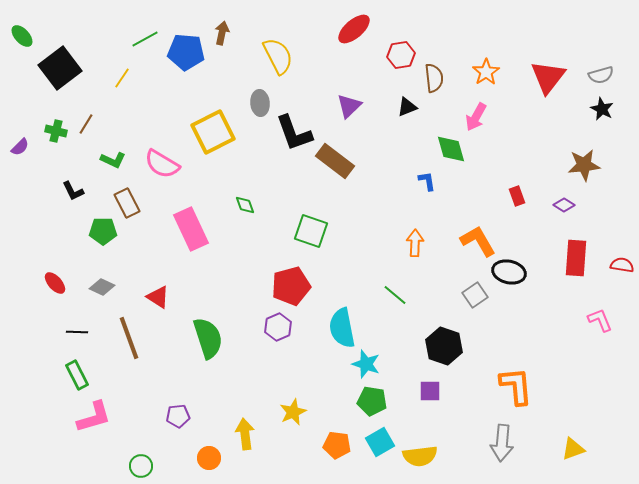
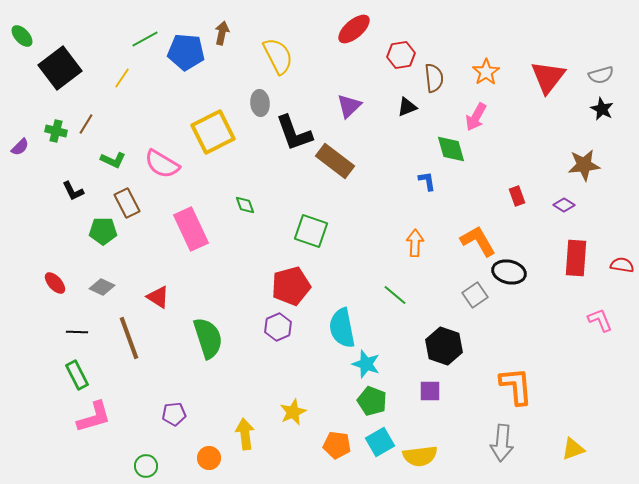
green pentagon at (372, 401): rotated 12 degrees clockwise
purple pentagon at (178, 416): moved 4 px left, 2 px up
green circle at (141, 466): moved 5 px right
